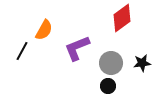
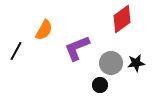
red diamond: moved 1 px down
black line: moved 6 px left
black star: moved 6 px left
black circle: moved 8 px left, 1 px up
